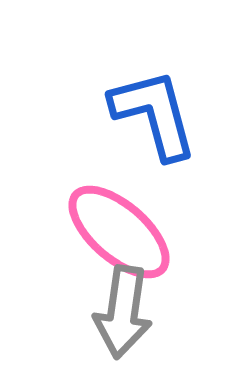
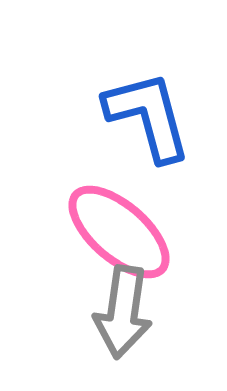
blue L-shape: moved 6 px left, 2 px down
